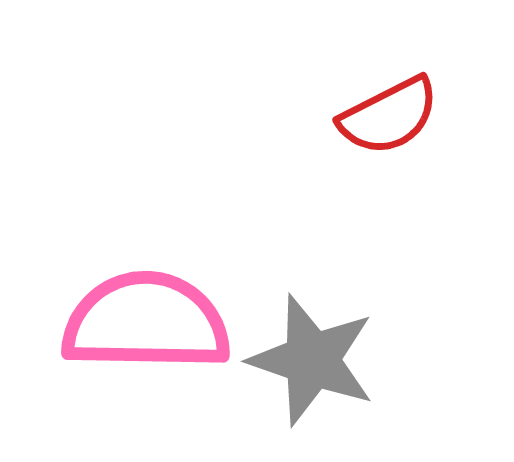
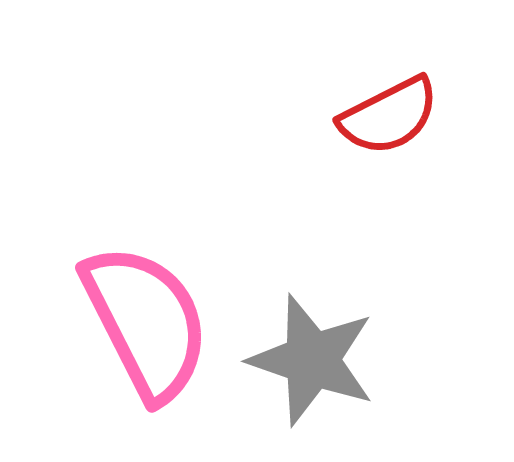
pink semicircle: rotated 62 degrees clockwise
